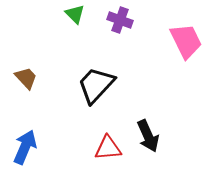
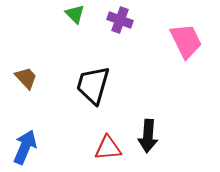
black trapezoid: moved 3 px left; rotated 27 degrees counterclockwise
black arrow: rotated 28 degrees clockwise
